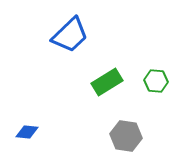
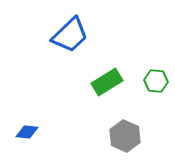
gray hexagon: moved 1 px left; rotated 16 degrees clockwise
